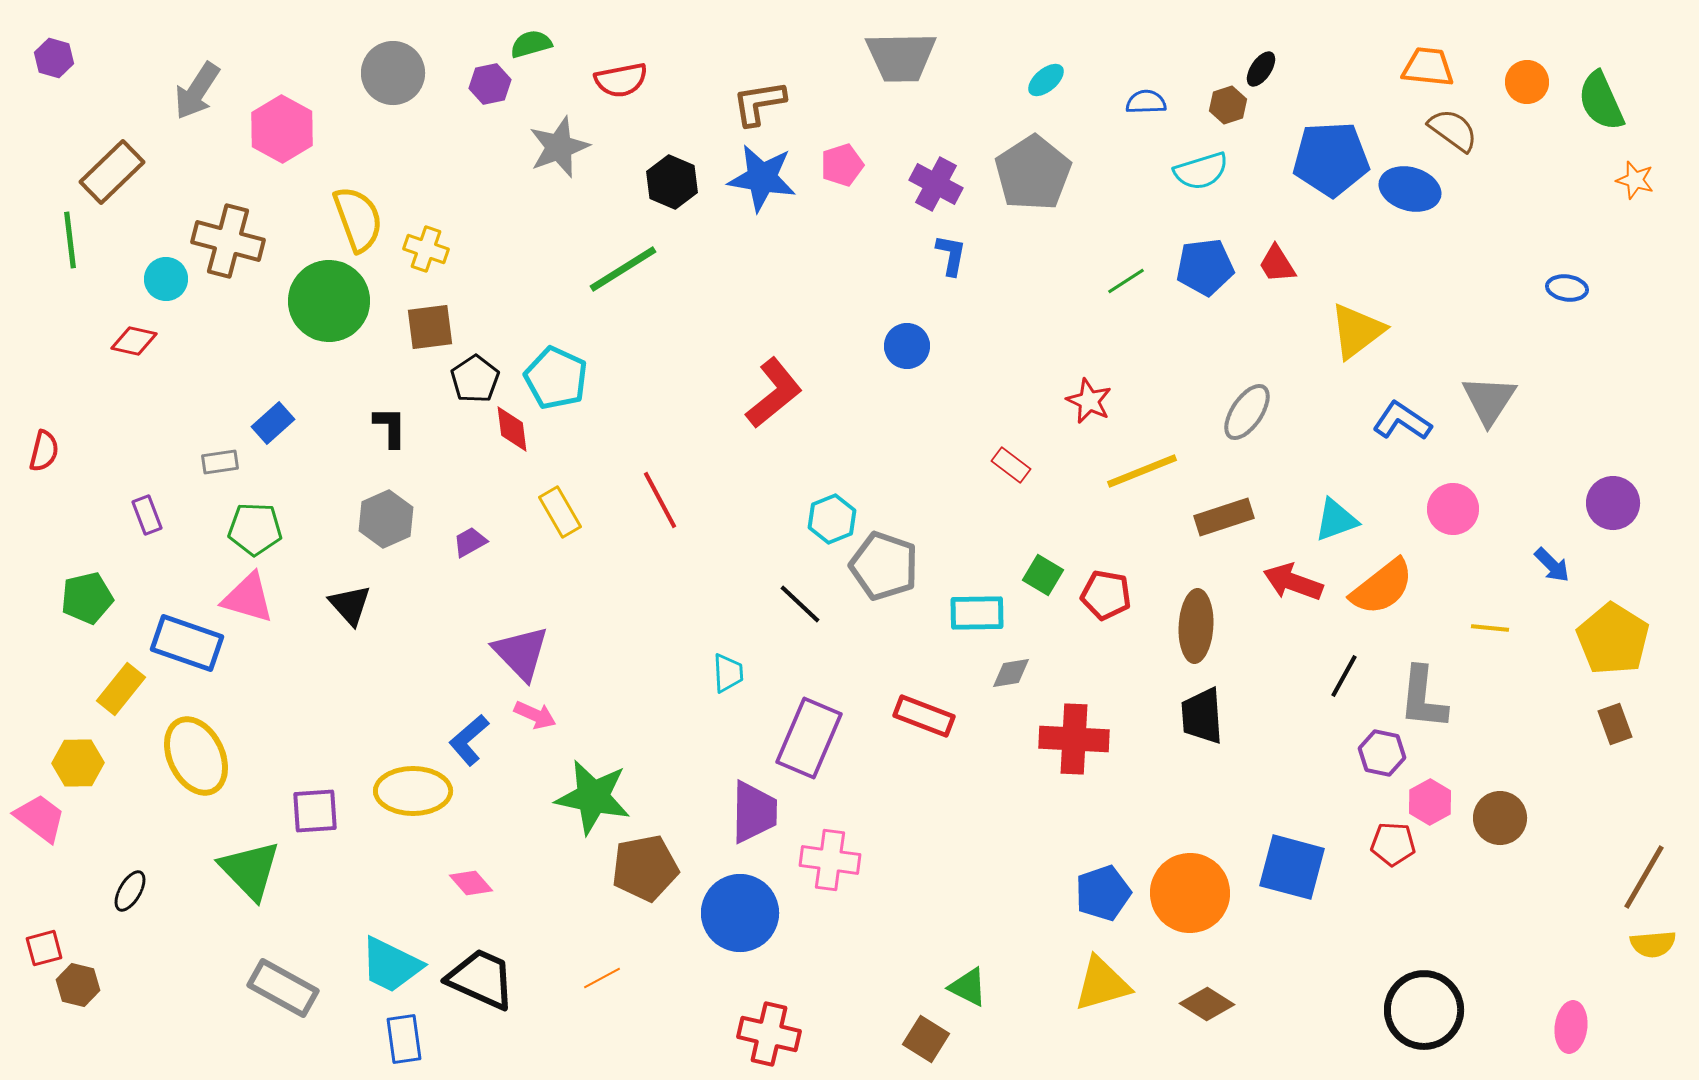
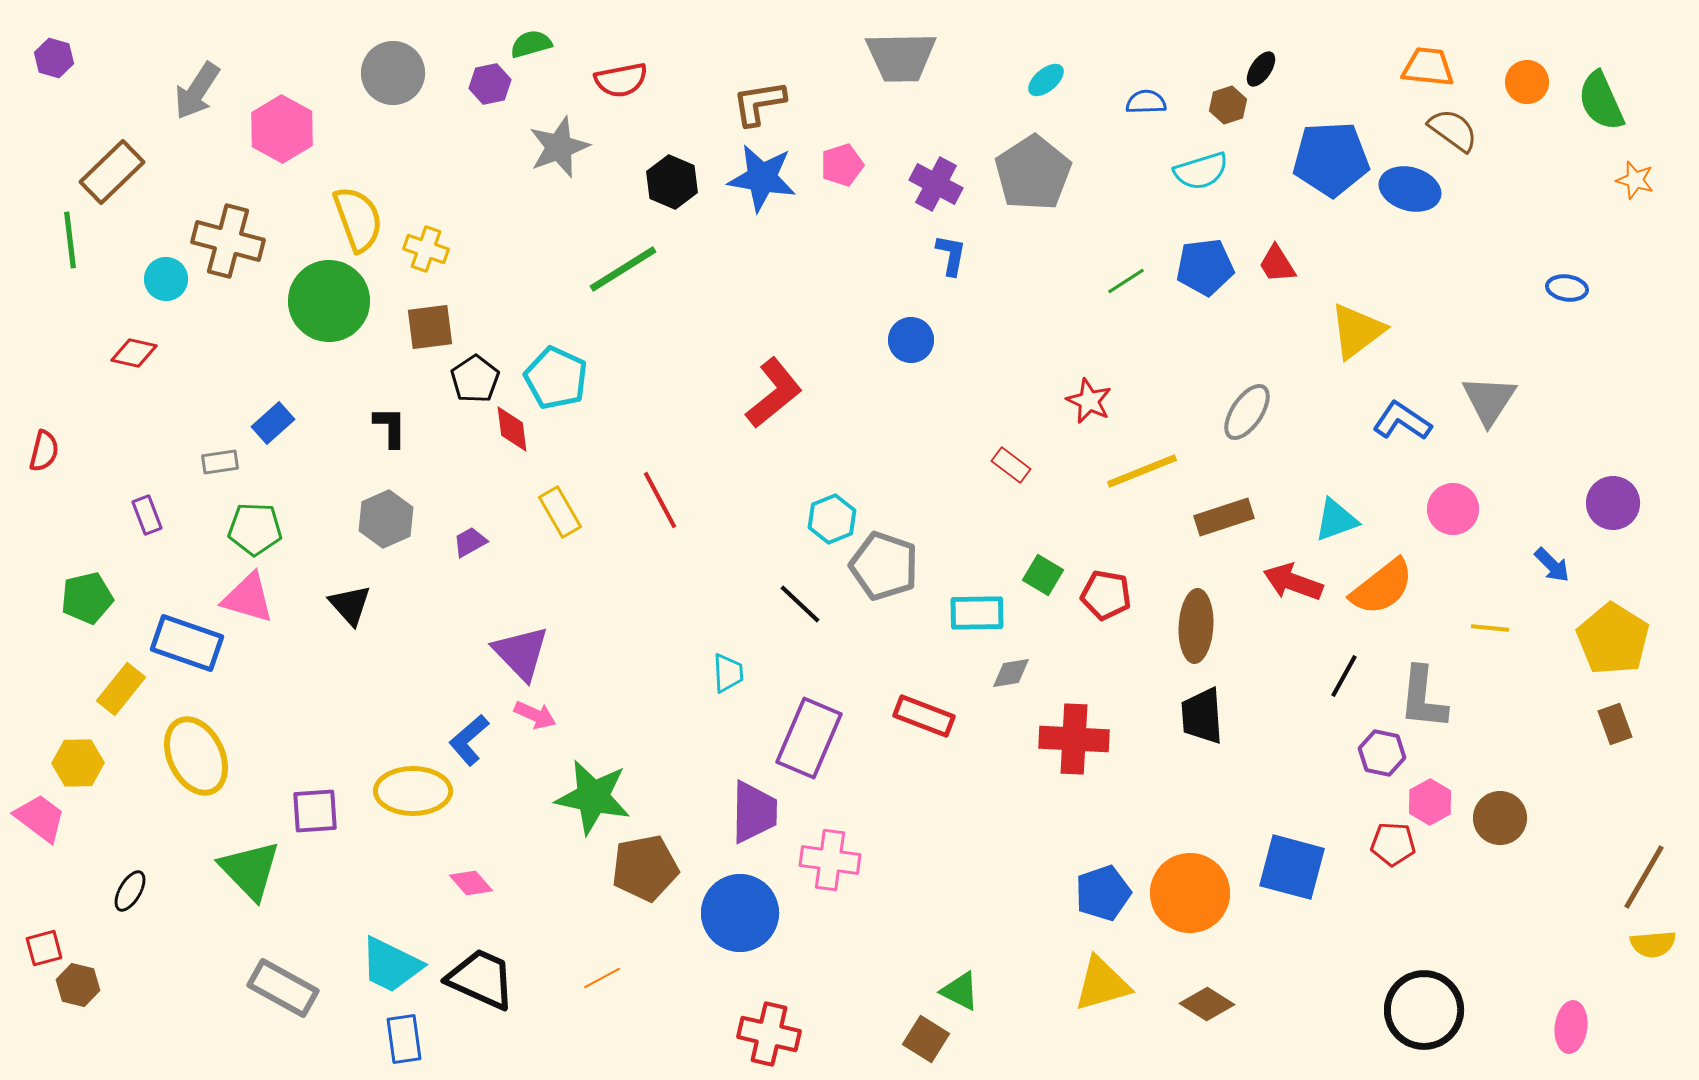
red diamond at (134, 341): moved 12 px down
blue circle at (907, 346): moved 4 px right, 6 px up
green triangle at (968, 987): moved 8 px left, 4 px down
